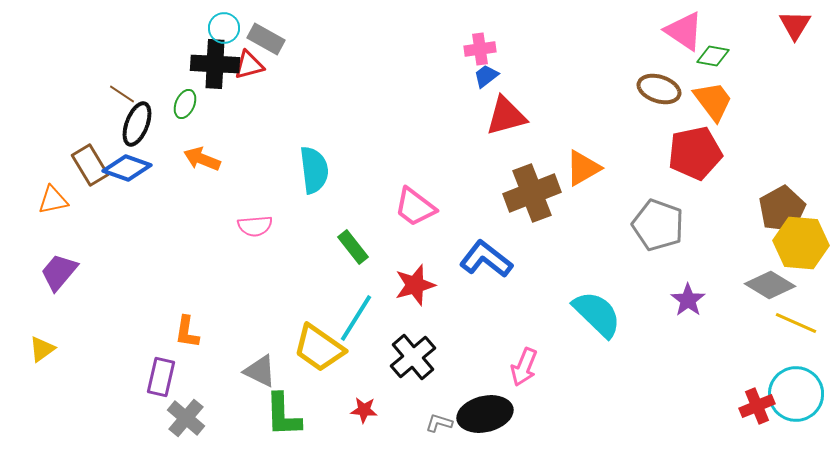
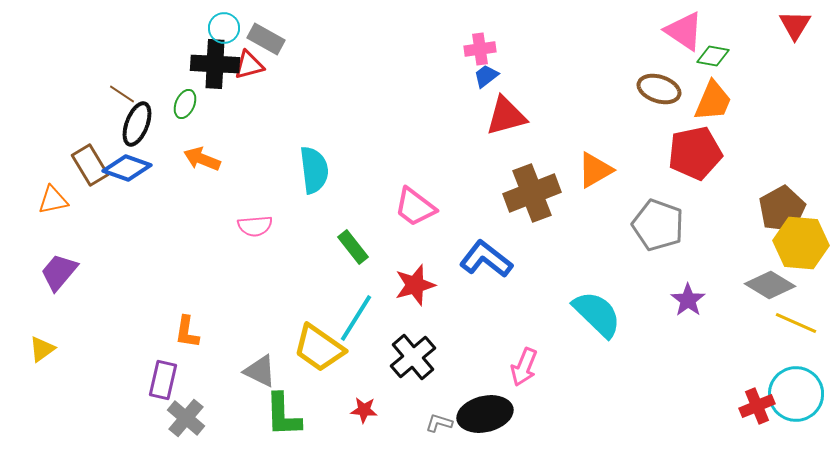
orange trapezoid at (713, 101): rotated 60 degrees clockwise
orange triangle at (583, 168): moved 12 px right, 2 px down
purple rectangle at (161, 377): moved 2 px right, 3 px down
